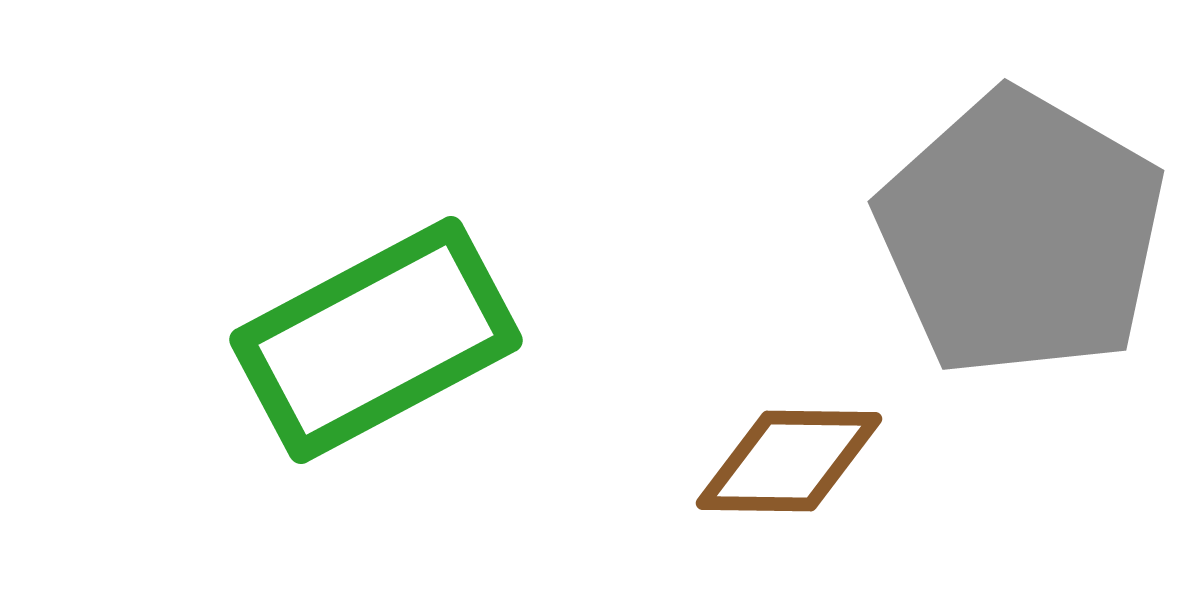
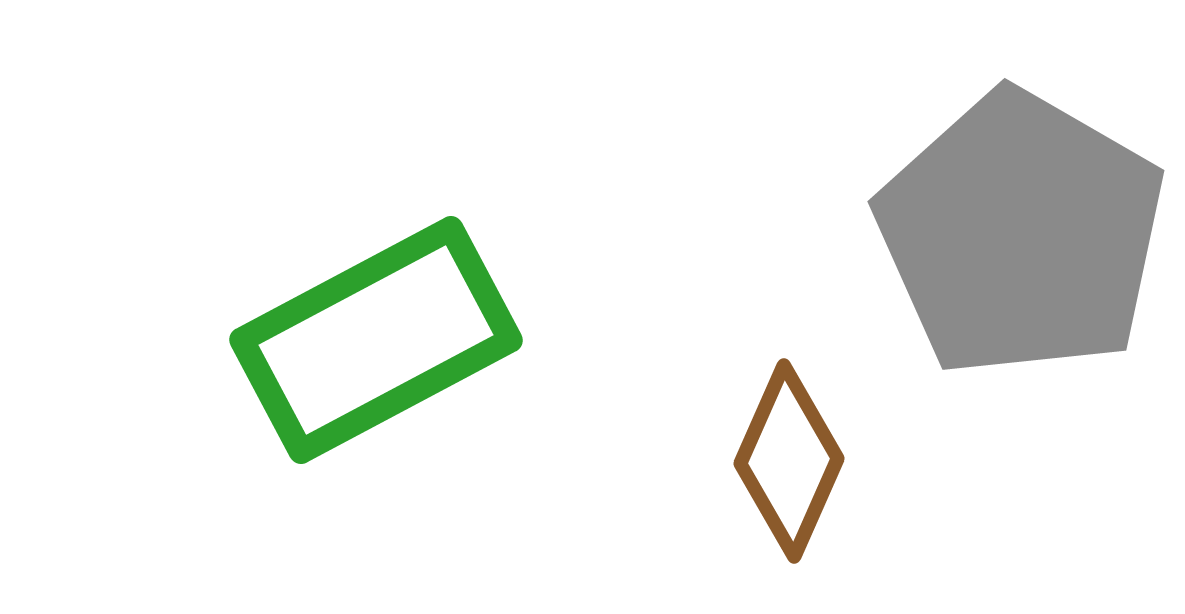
brown diamond: rotated 67 degrees counterclockwise
